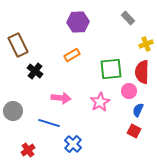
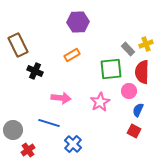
gray rectangle: moved 31 px down
black cross: rotated 14 degrees counterclockwise
gray circle: moved 19 px down
